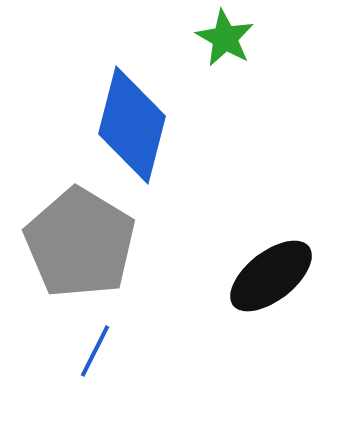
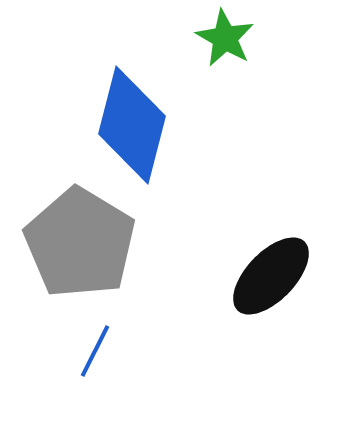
black ellipse: rotated 8 degrees counterclockwise
